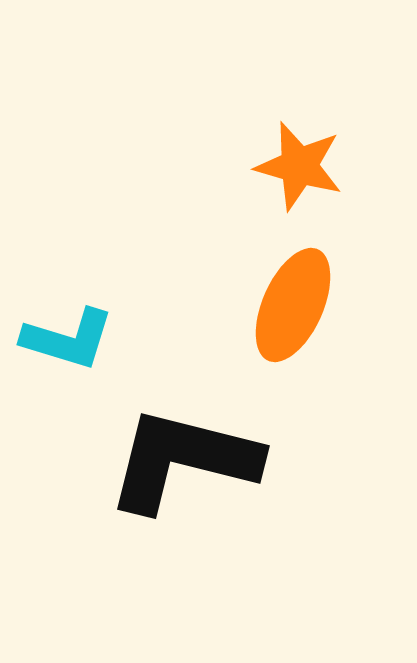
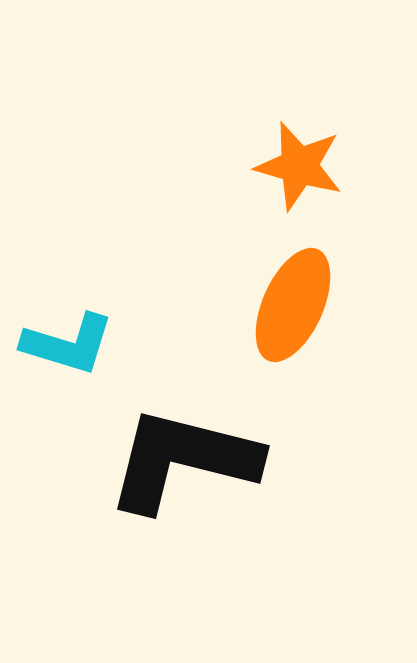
cyan L-shape: moved 5 px down
